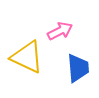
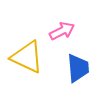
pink arrow: moved 2 px right
